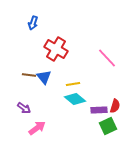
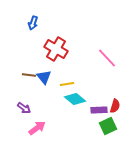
yellow line: moved 6 px left
